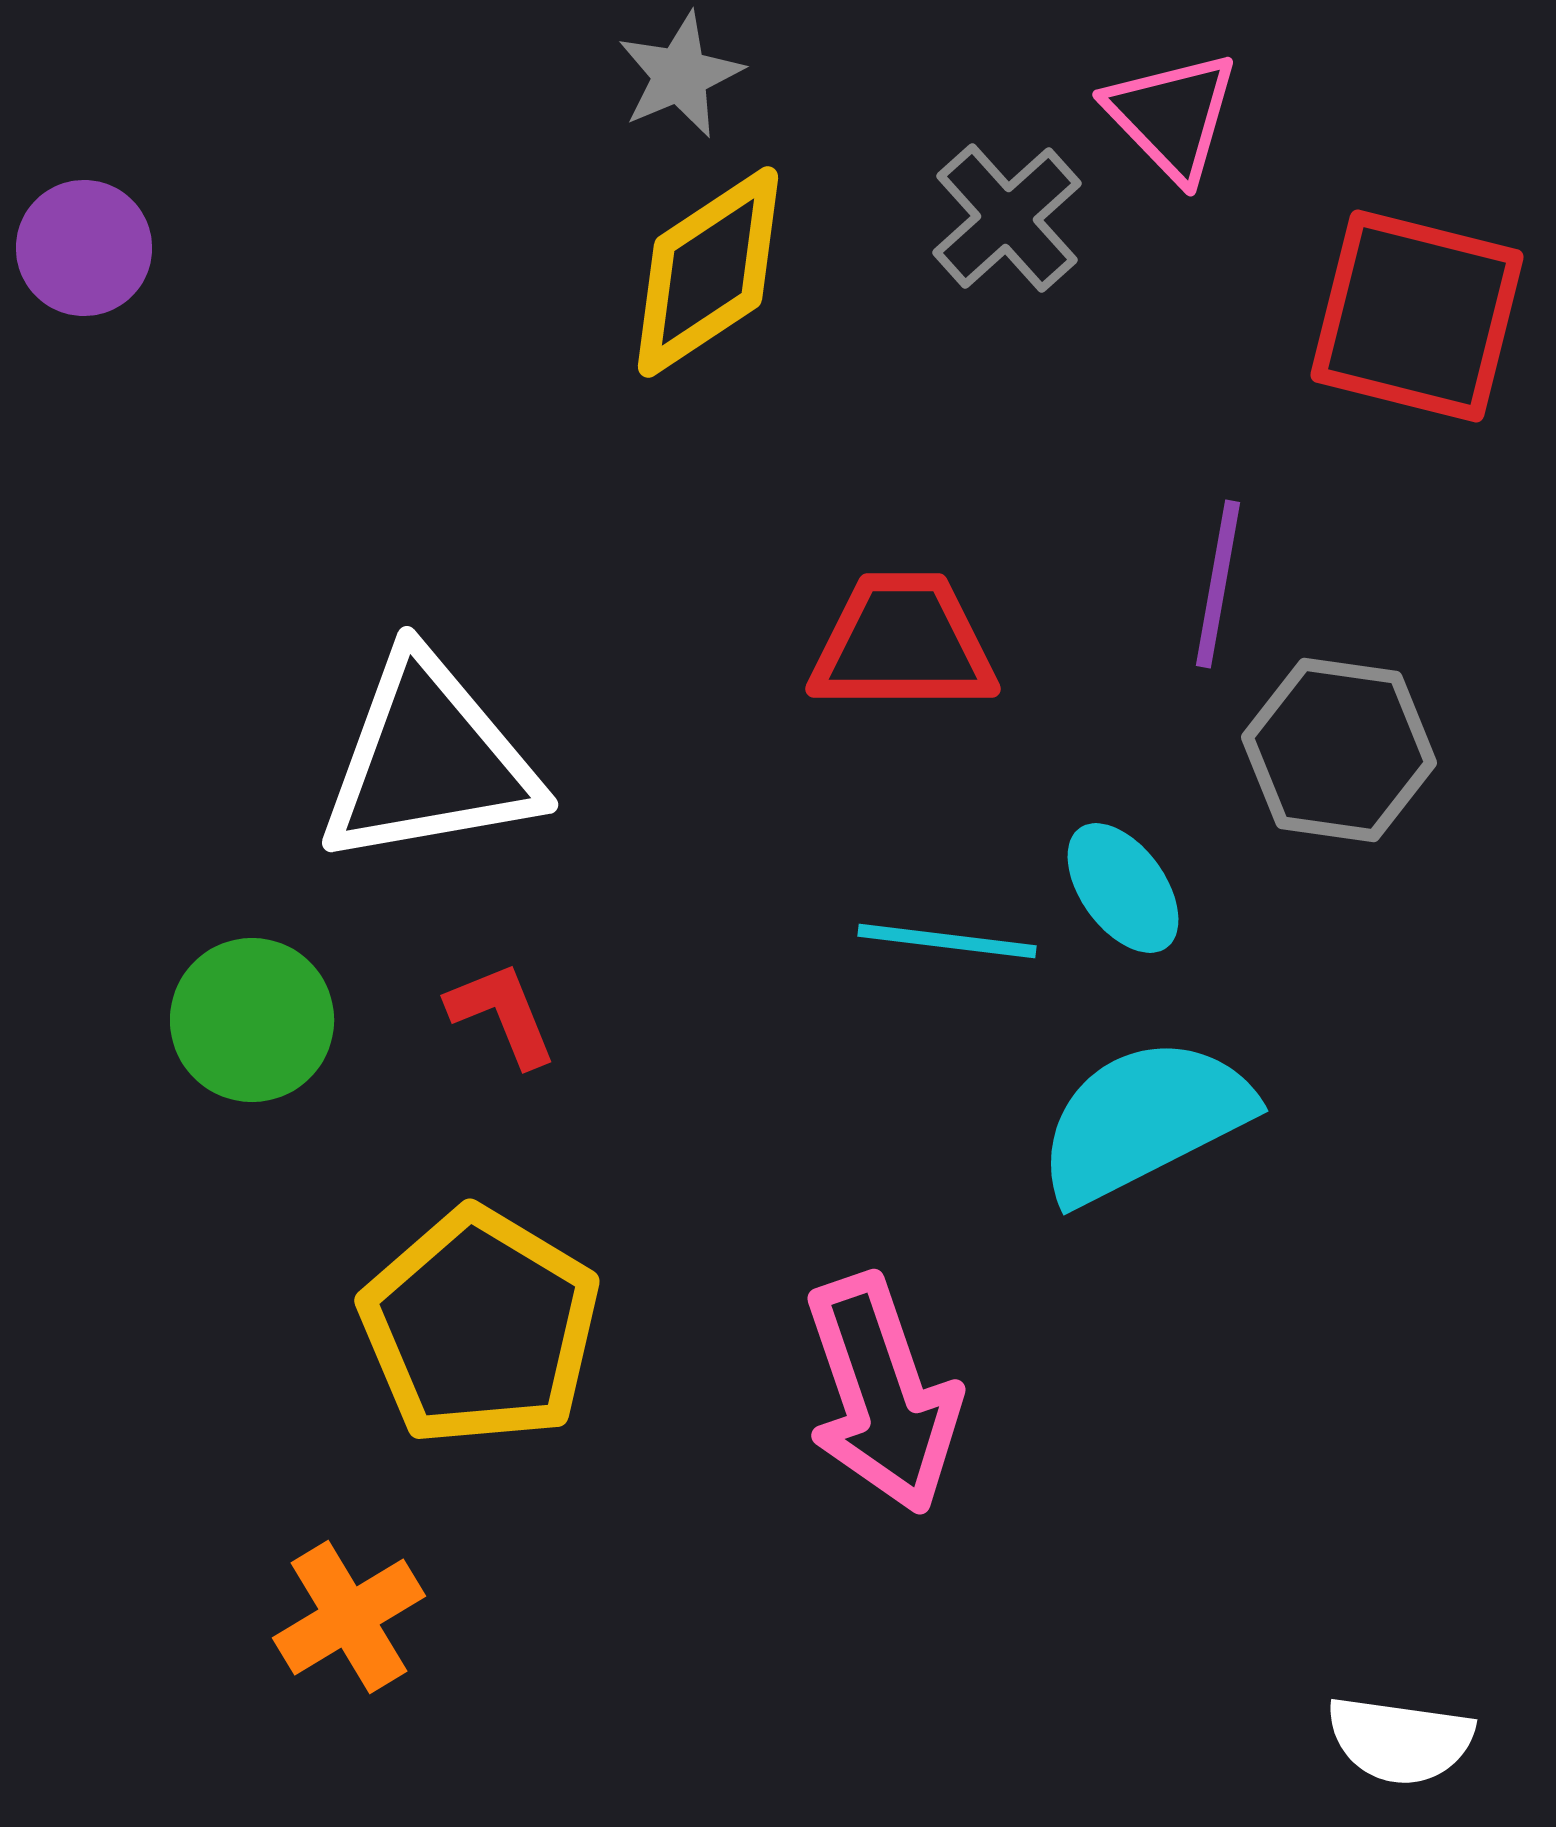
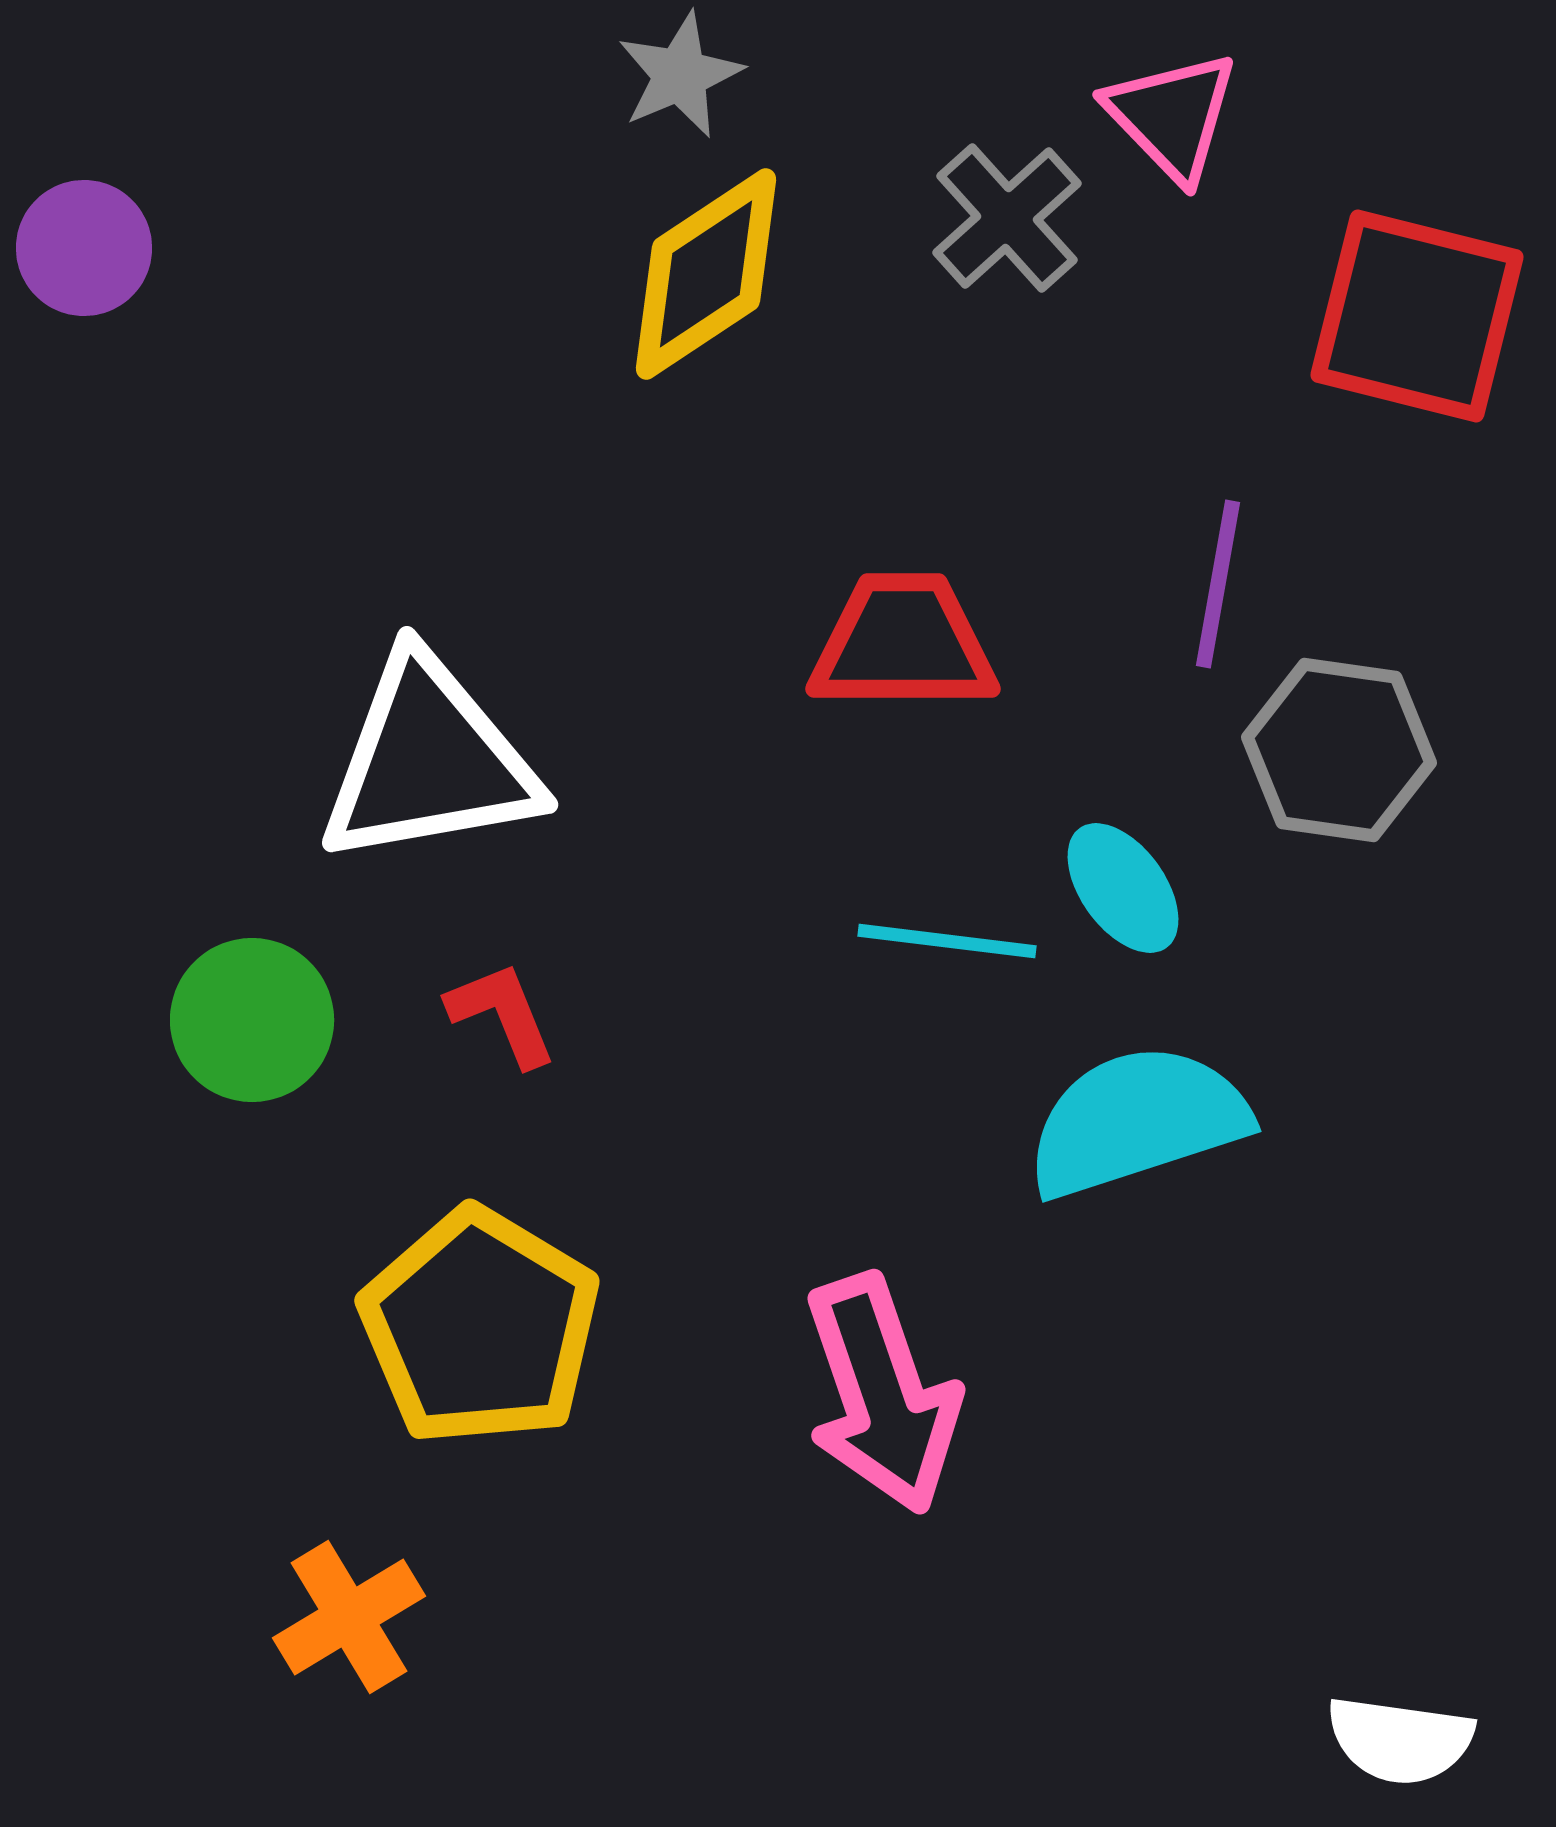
yellow diamond: moved 2 px left, 2 px down
cyan semicircle: moved 7 px left, 1 px down; rotated 9 degrees clockwise
